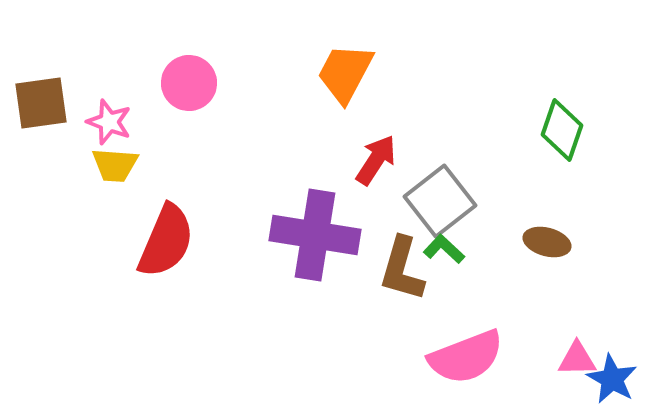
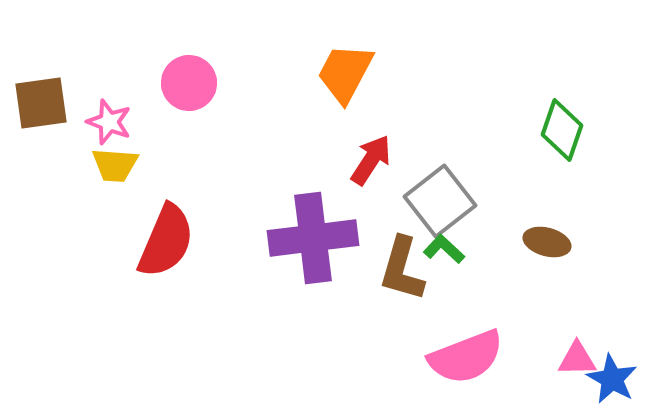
red arrow: moved 5 px left
purple cross: moved 2 px left, 3 px down; rotated 16 degrees counterclockwise
